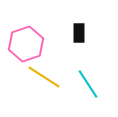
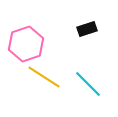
black rectangle: moved 8 px right, 4 px up; rotated 72 degrees clockwise
cyan line: rotated 12 degrees counterclockwise
